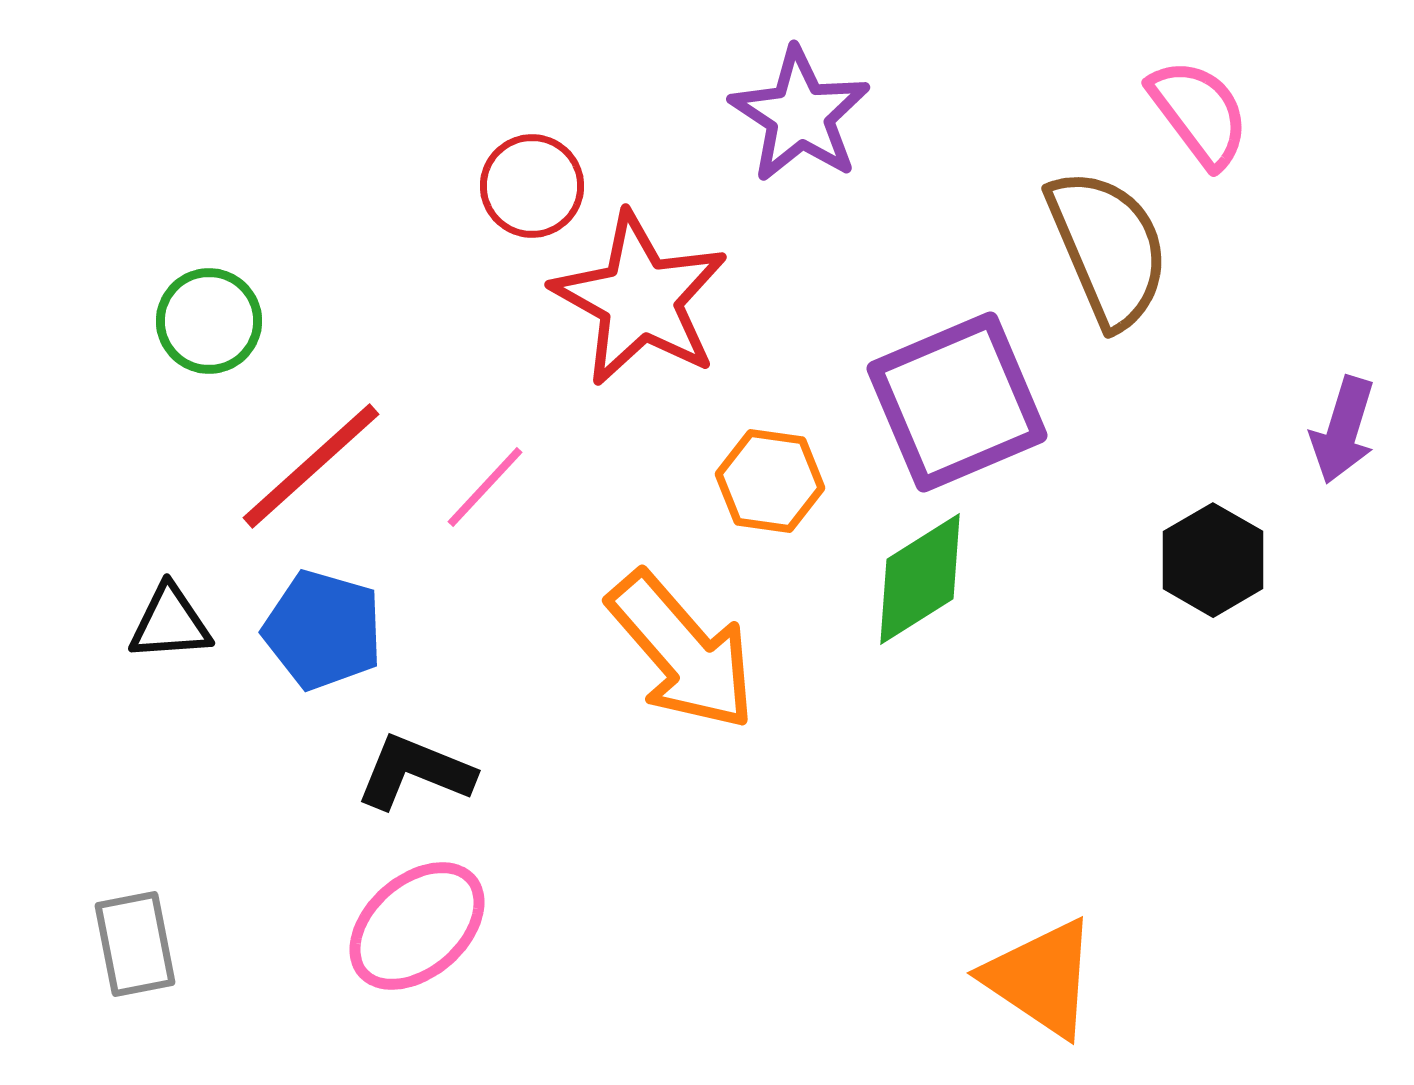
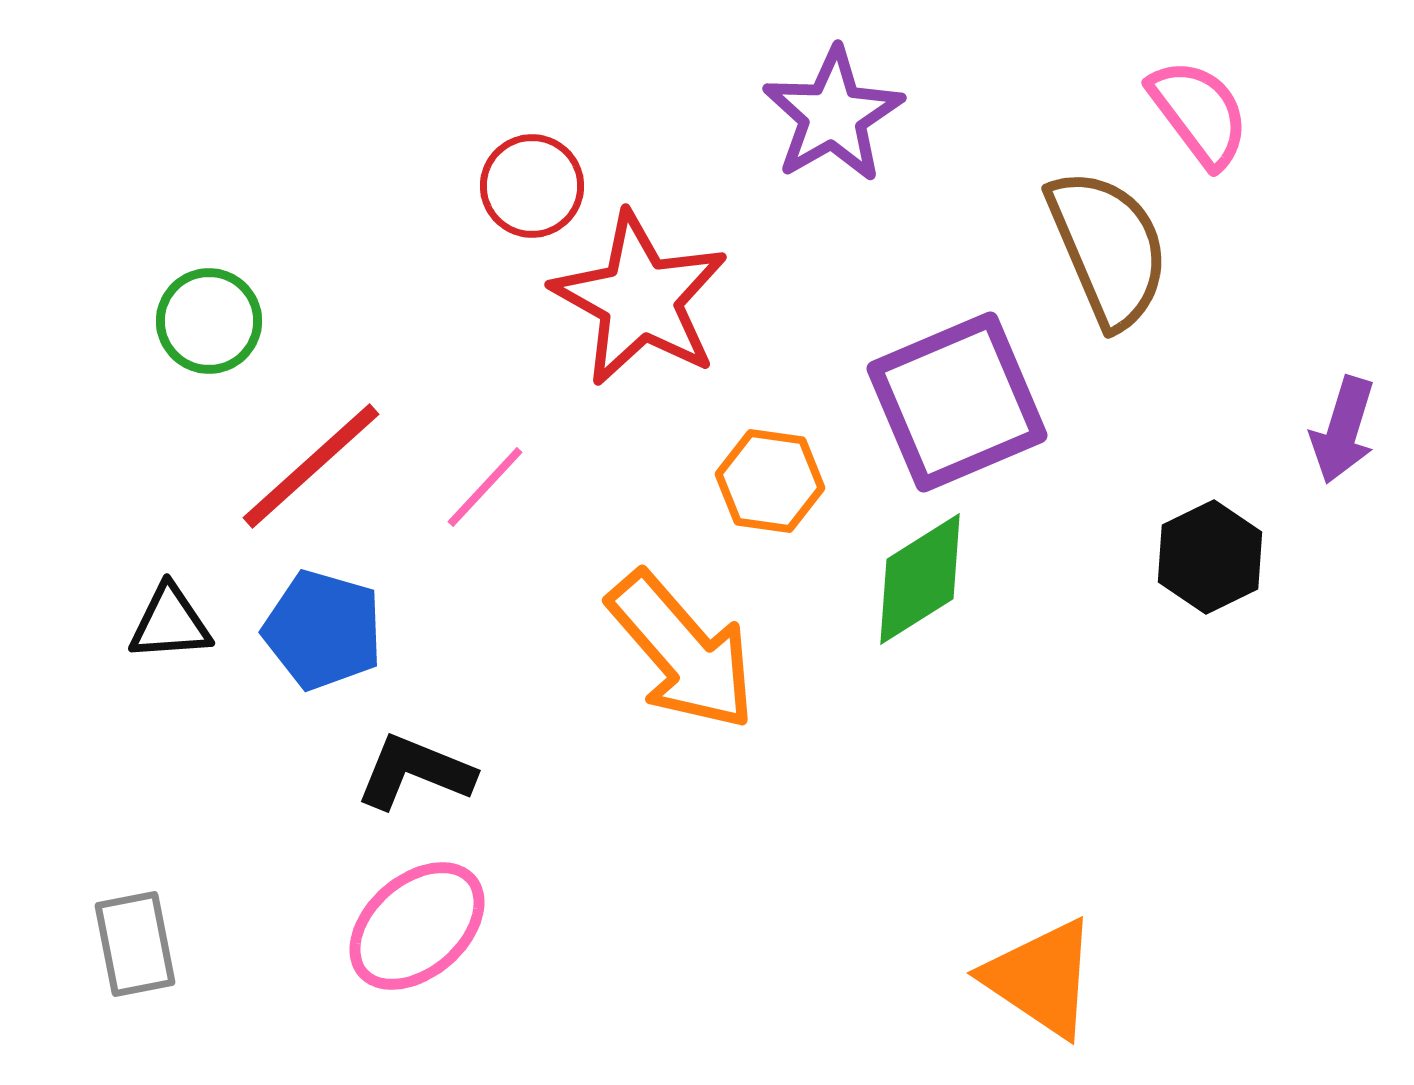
purple star: moved 33 px right; rotated 9 degrees clockwise
black hexagon: moved 3 px left, 3 px up; rotated 4 degrees clockwise
